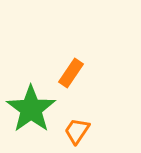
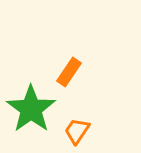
orange rectangle: moved 2 px left, 1 px up
